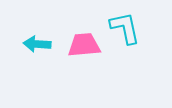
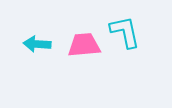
cyan L-shape: moved 4 px down
